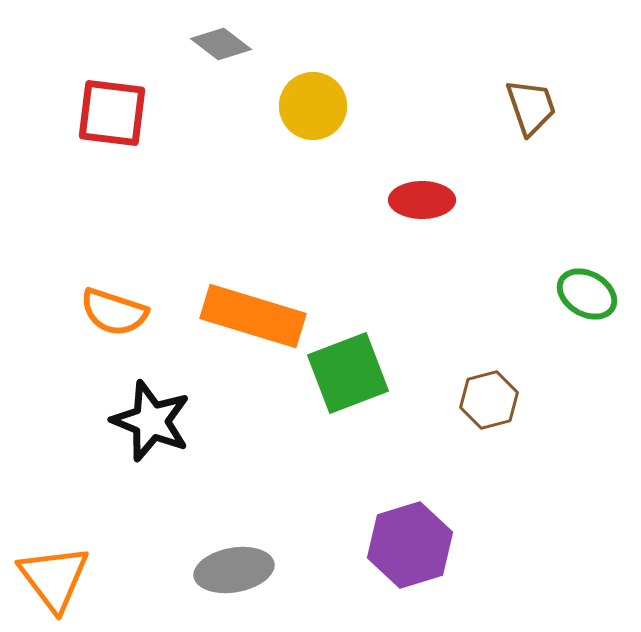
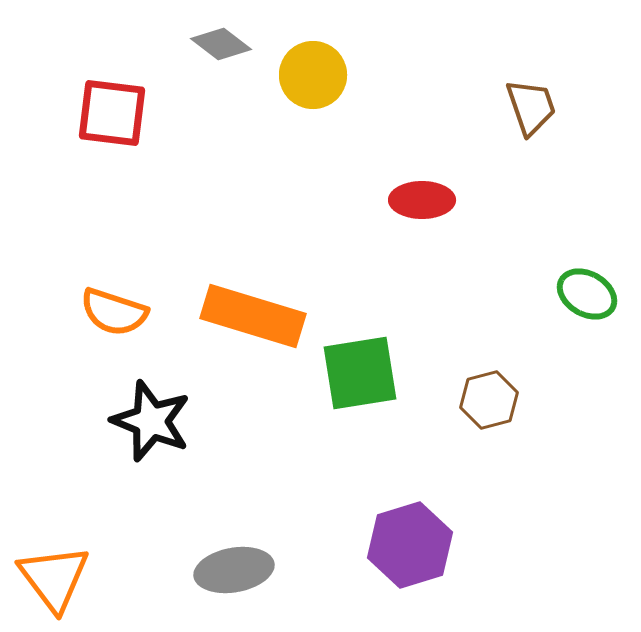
yellow circle: moved 31 px up
green square: moved 12 px right; rotated 12 degrees clockwise
